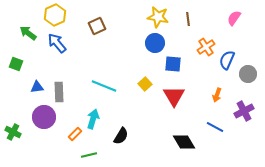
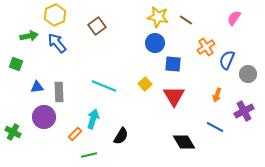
brown line: moved 2 px left, 1 px down; rotated 48 degrees counterclockwise
brown square: rotated 12 degrees counterclockwise
green arrow: moved 1 px right, 3 px down; rotated 132 degrees clockwise
